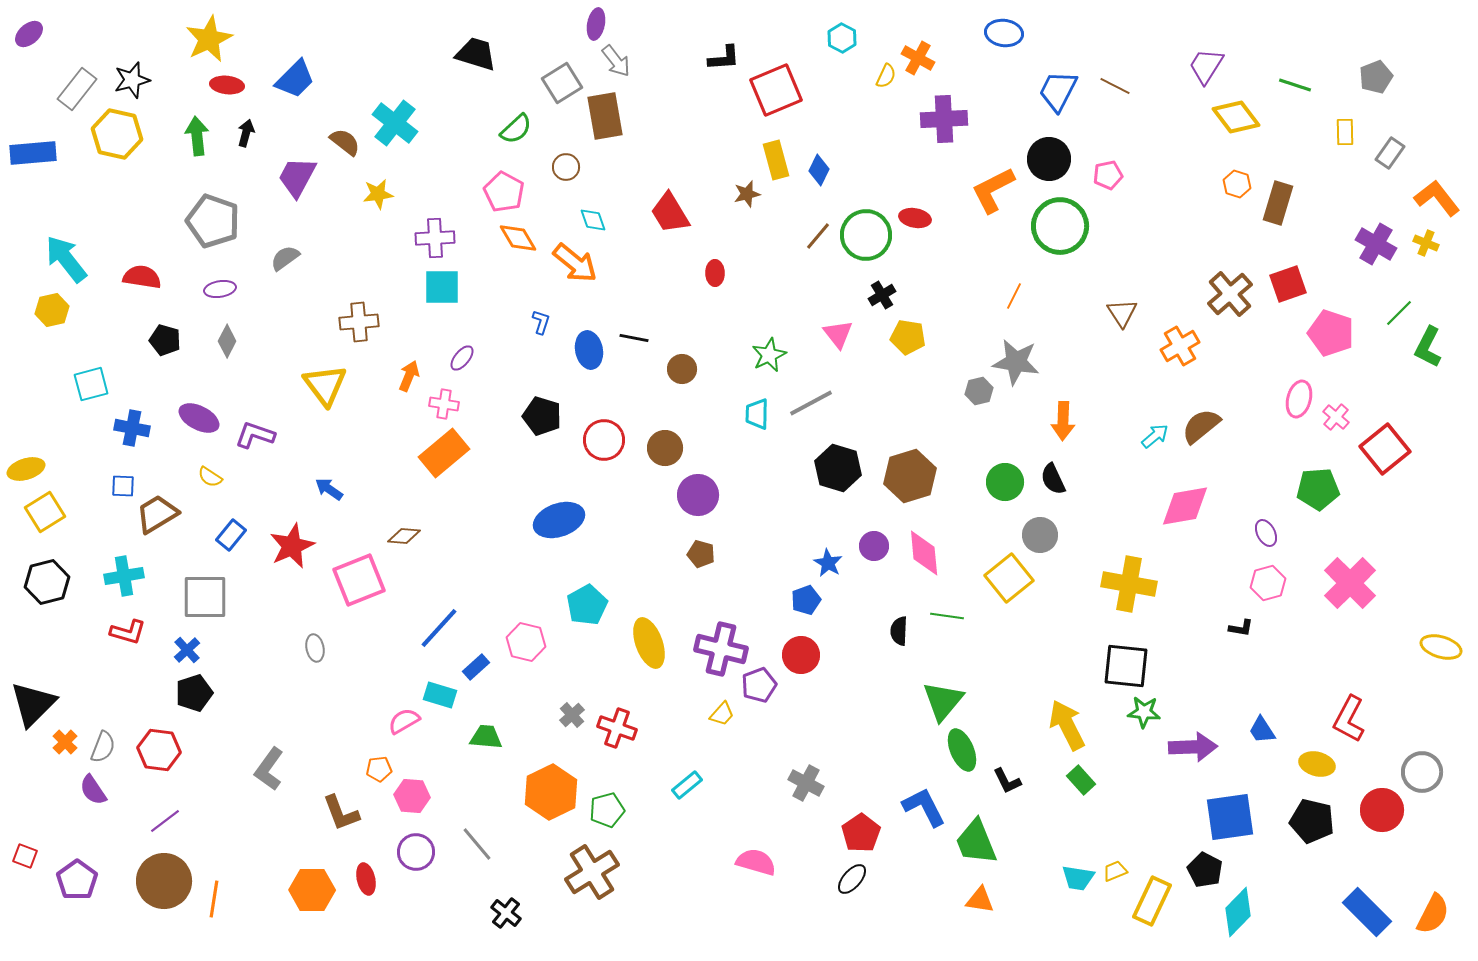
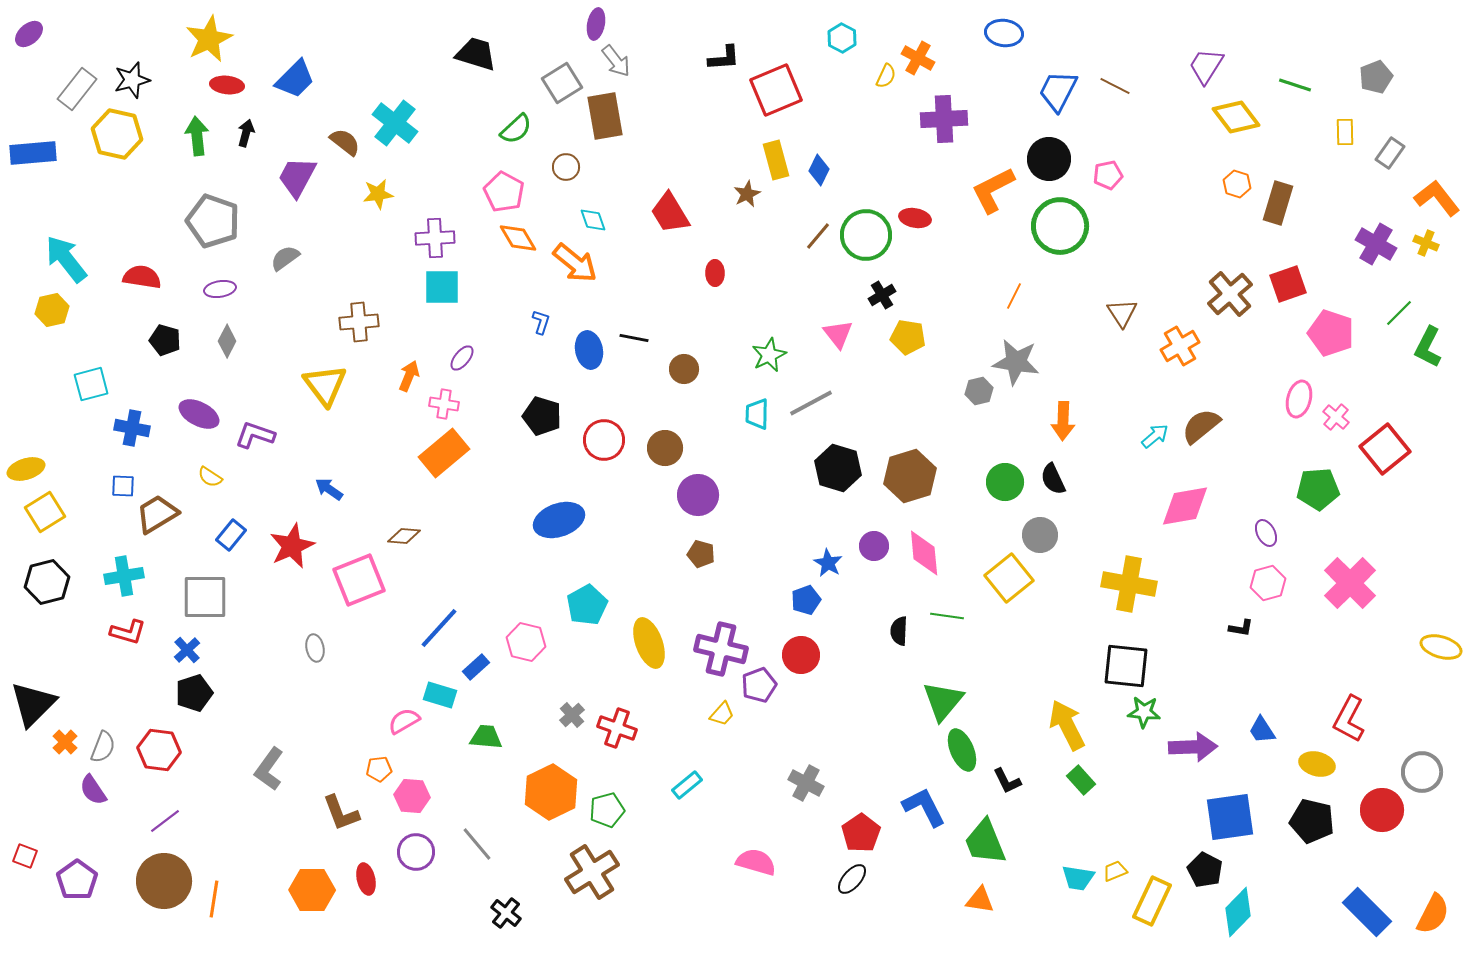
brown star at (747, 194): rotated 12 degrees counterclockwise
brown circle at (682, 369): moved 2 px right
purple ellipse at (199, 418): moved 4 px up
green trapezoid at (976, 842): moved 9 px right
